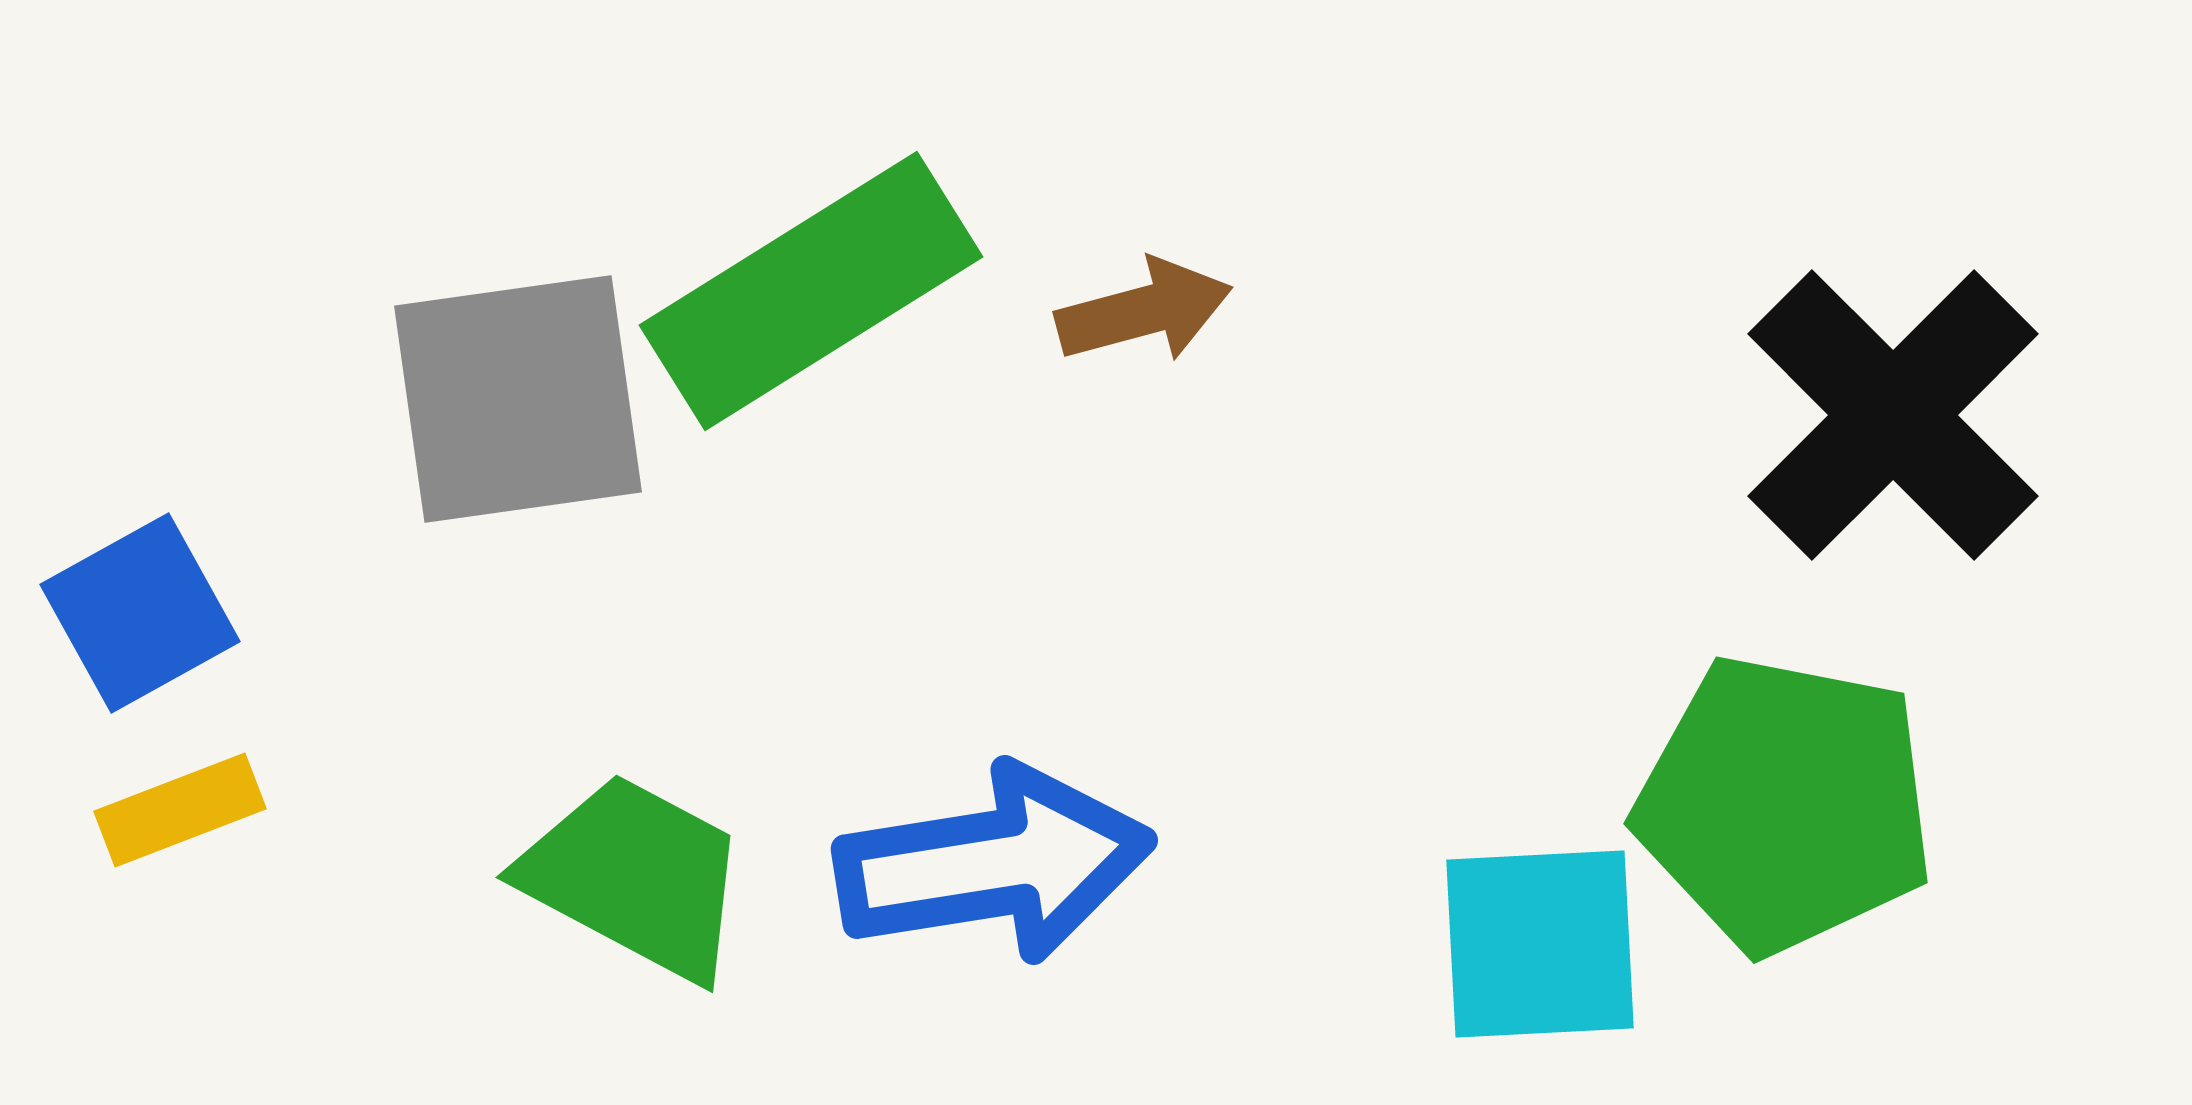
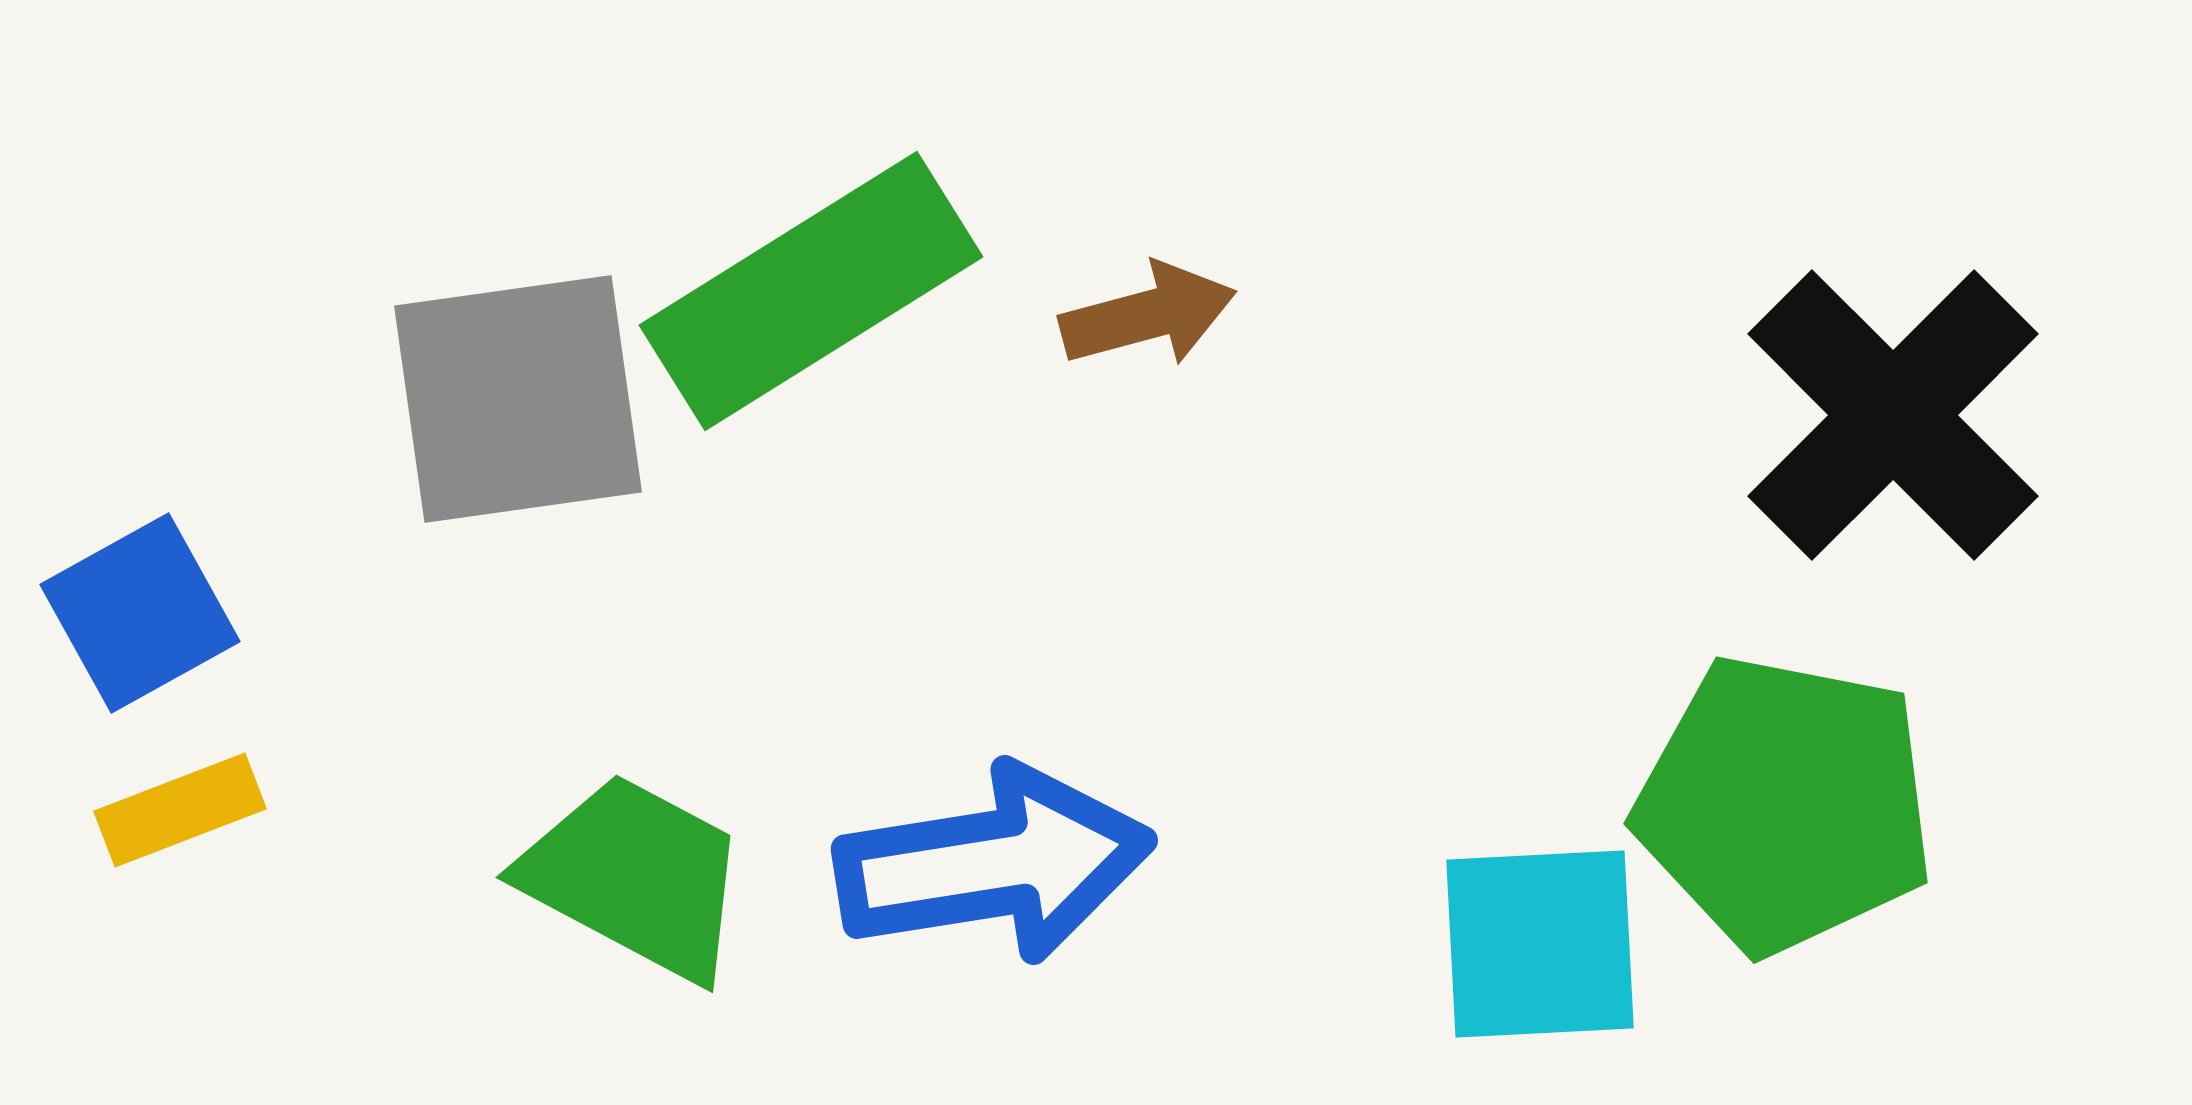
brown arrow: moved 4 px right, 4 px down
